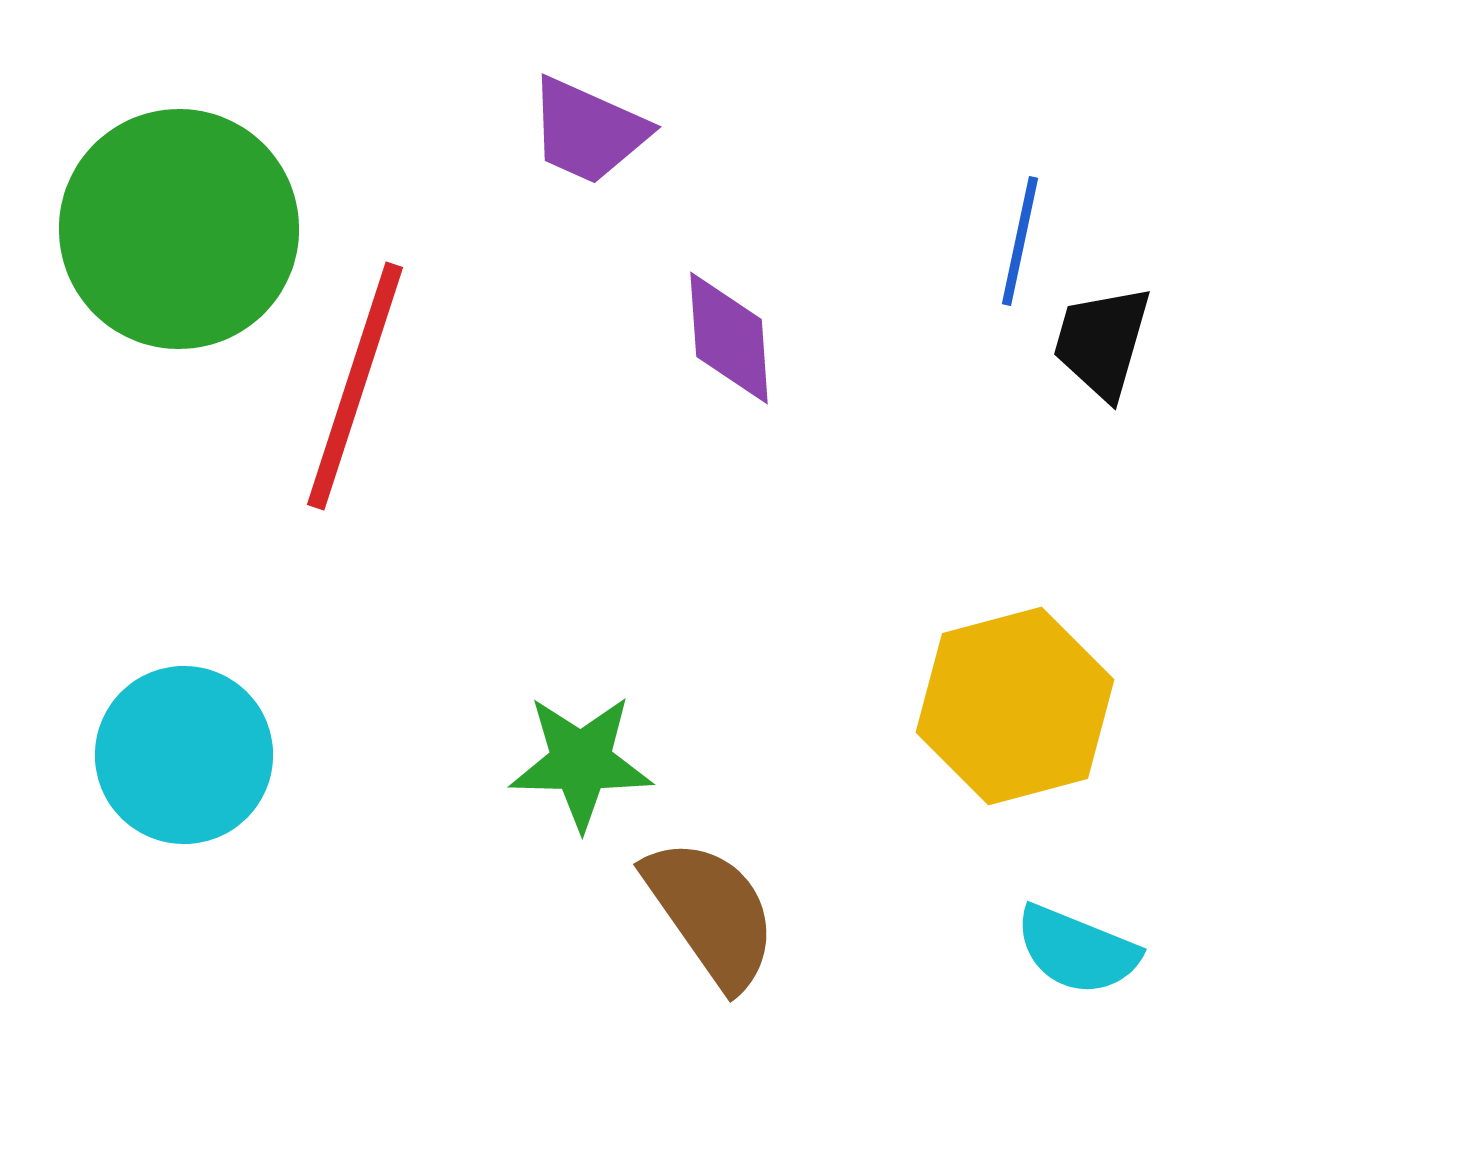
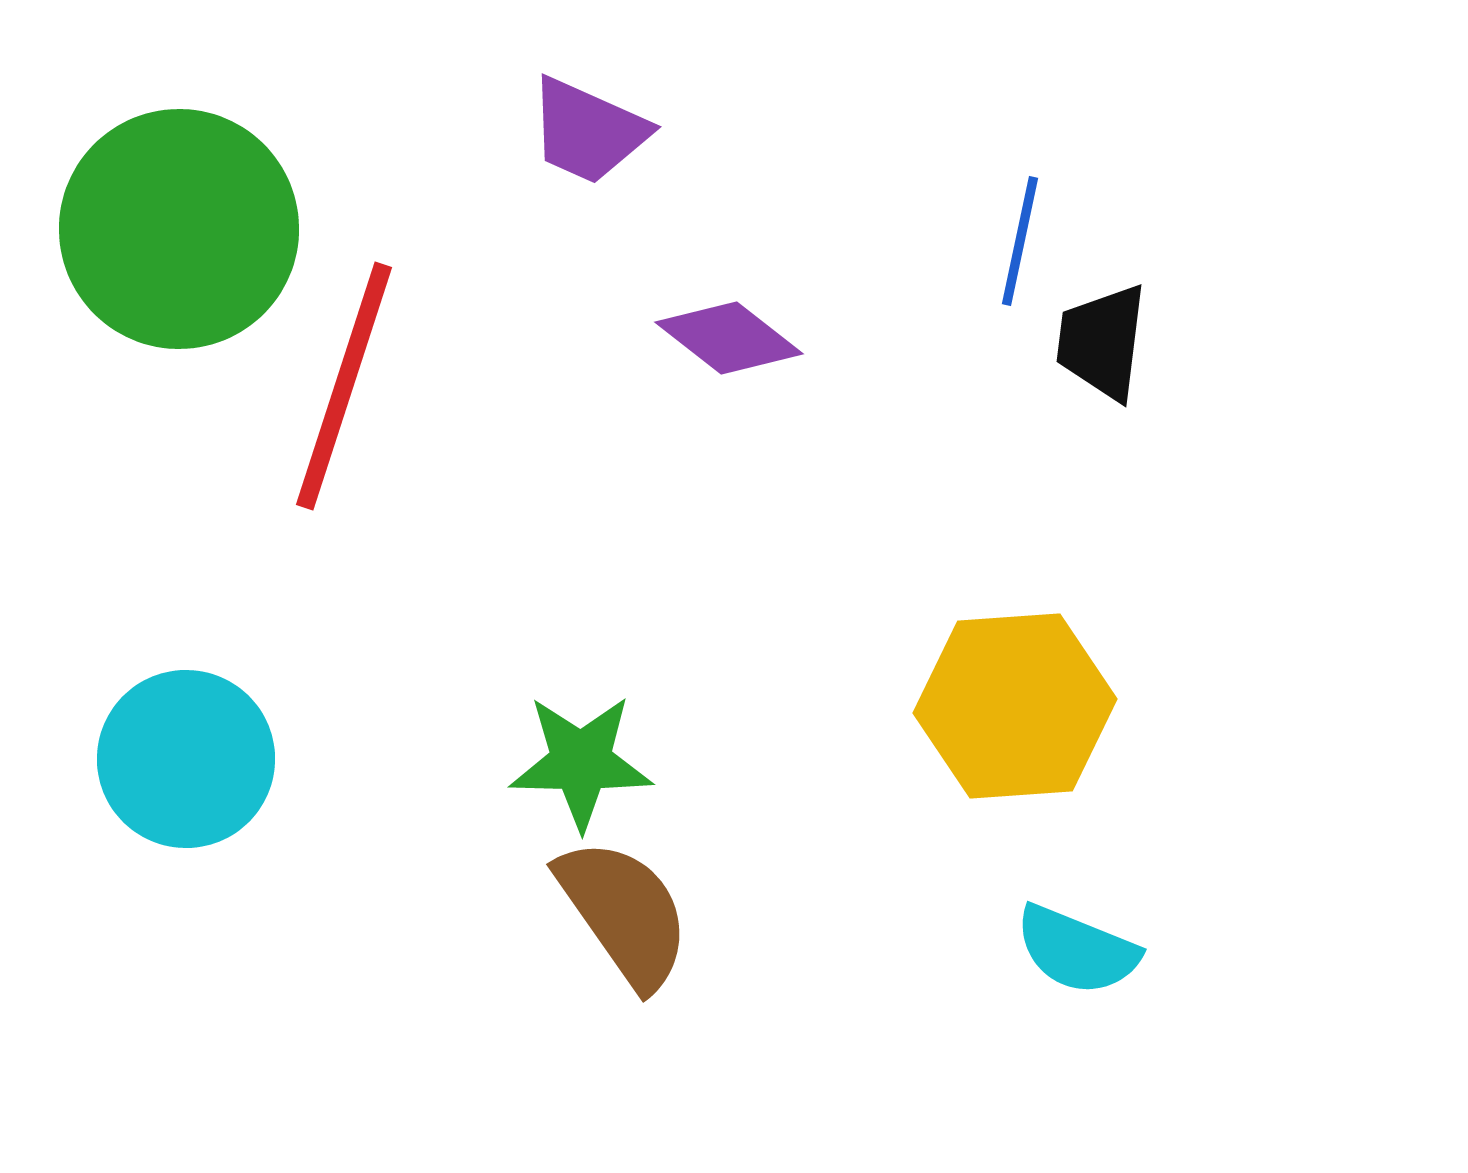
purple diamond: rotated 48 degrees counterclockwise
black trapezoid: rotated 9 degrees counterclockwise
red line: moved 11 px left
yellow hexagon: rotated 11 degrees clockwise
cyan circle: moved 2 px right, 4 px down
brown semicircle: moved 87 px left
